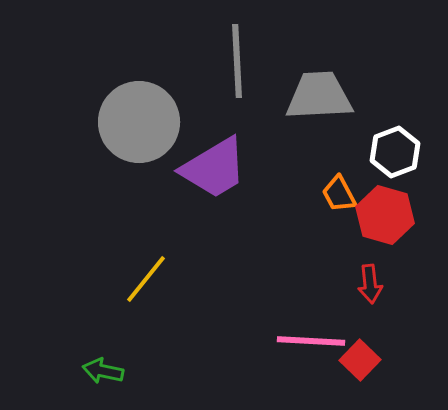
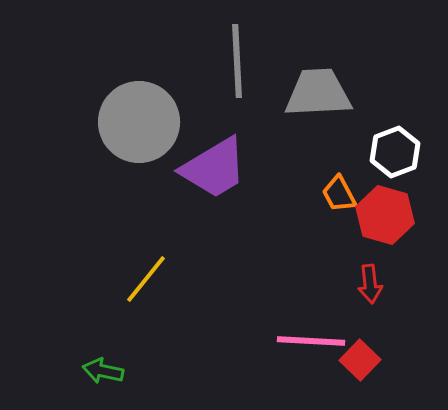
gray trapezoid: moved 1 px left, 3 px up
